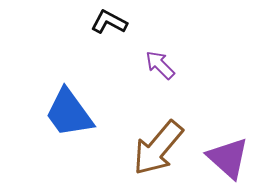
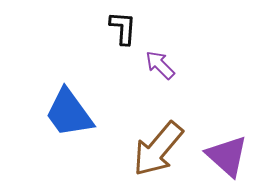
black L-shape: moved 14 px right, 6 px down; rotated 66 degrees clockwise
brown arrow: moved 1 px down
purple triangle: moved 1 px left, 2 px up
